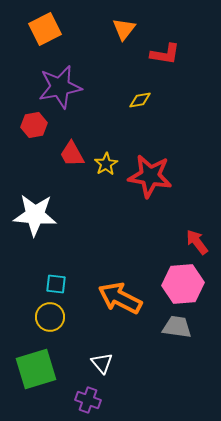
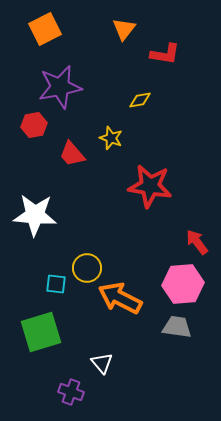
red trapezoid: rotated 12 degrees counterclockwise
yellow star: moved 5 px right, 26 px up; rotated 20 degrees counterclockwise
red star: moved 10 px down
yellow circle: moved 37 px right, 49 px up
green square: moved 5 px right, 37 px up
purple cross: moved 17 px left, 8 px up
